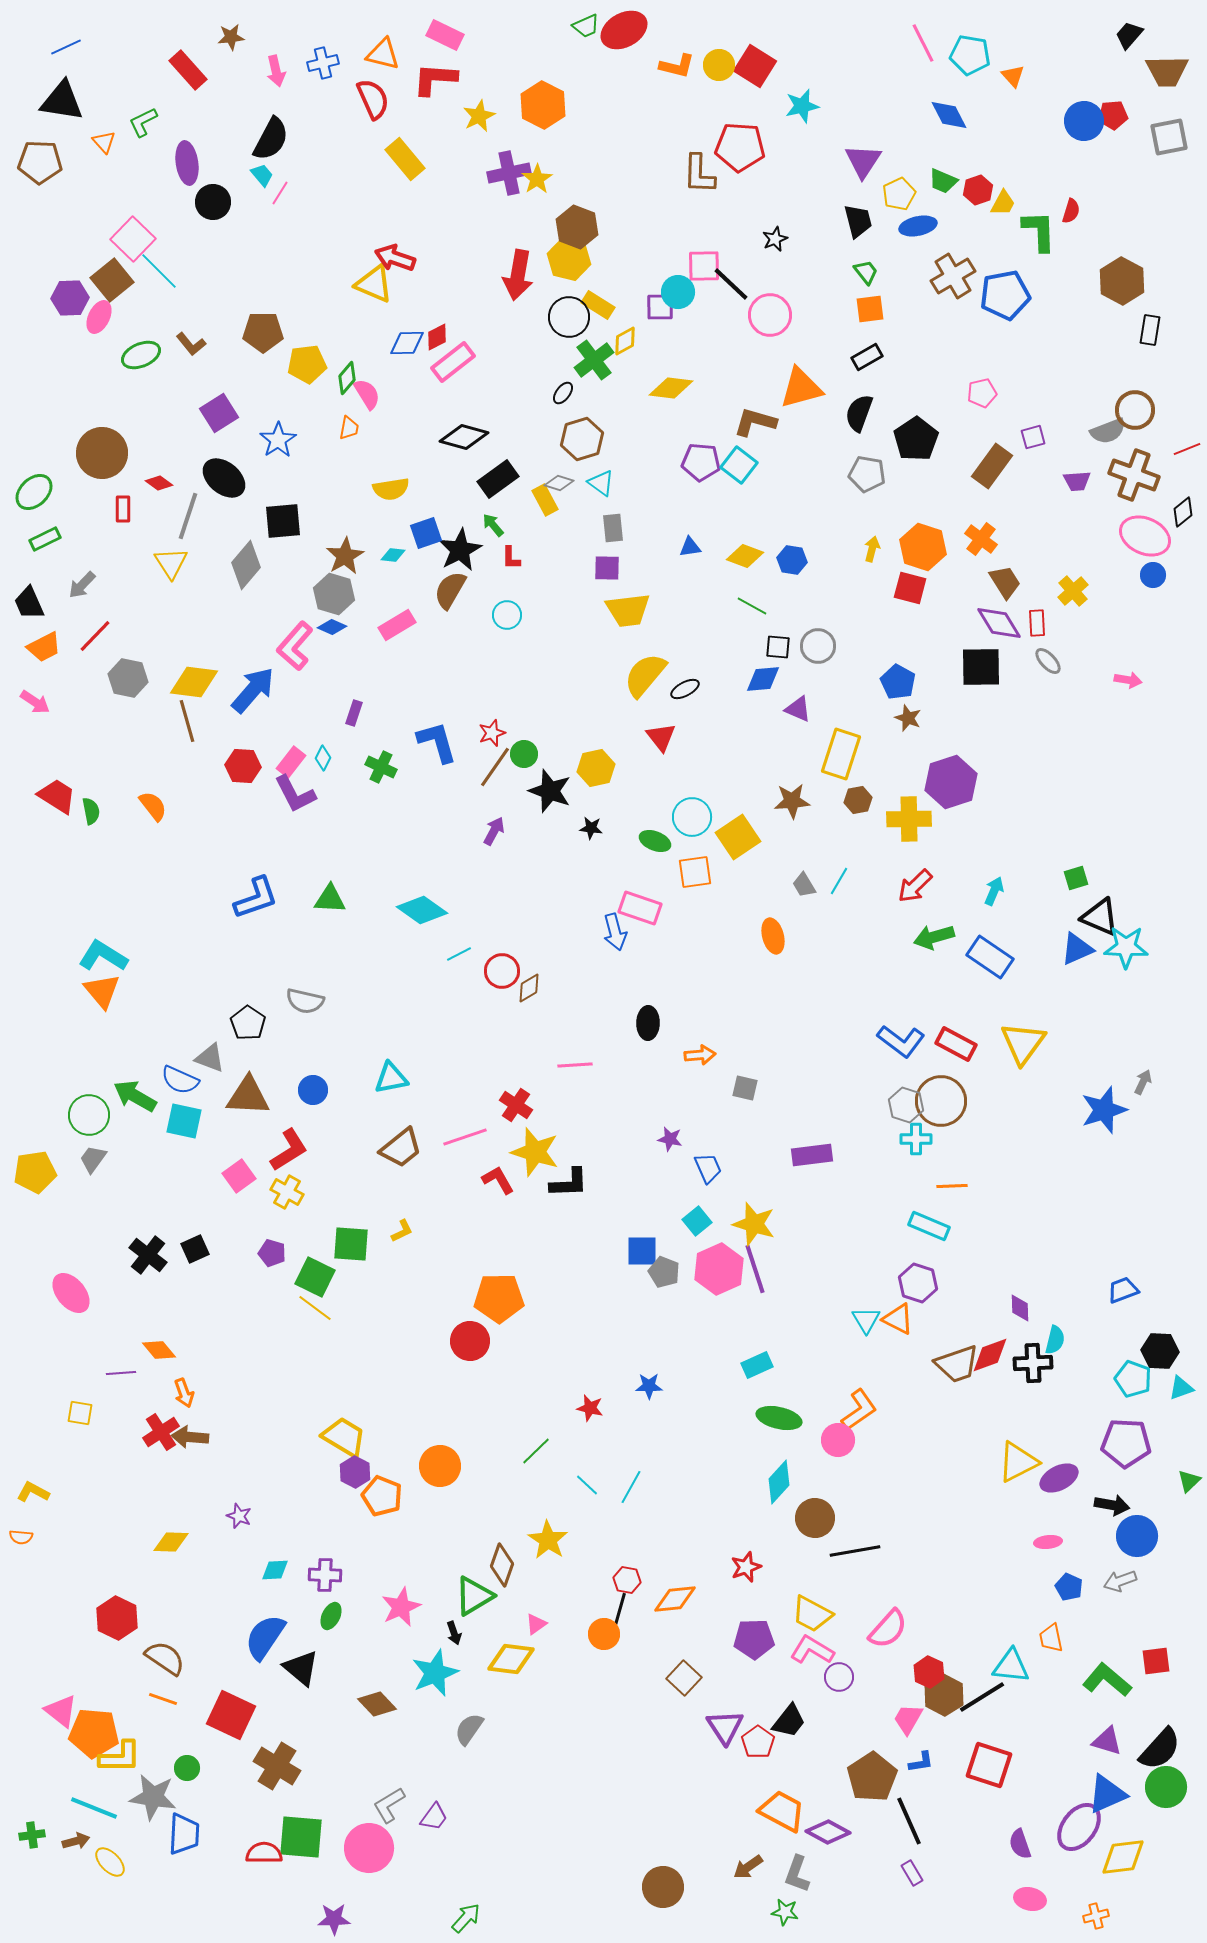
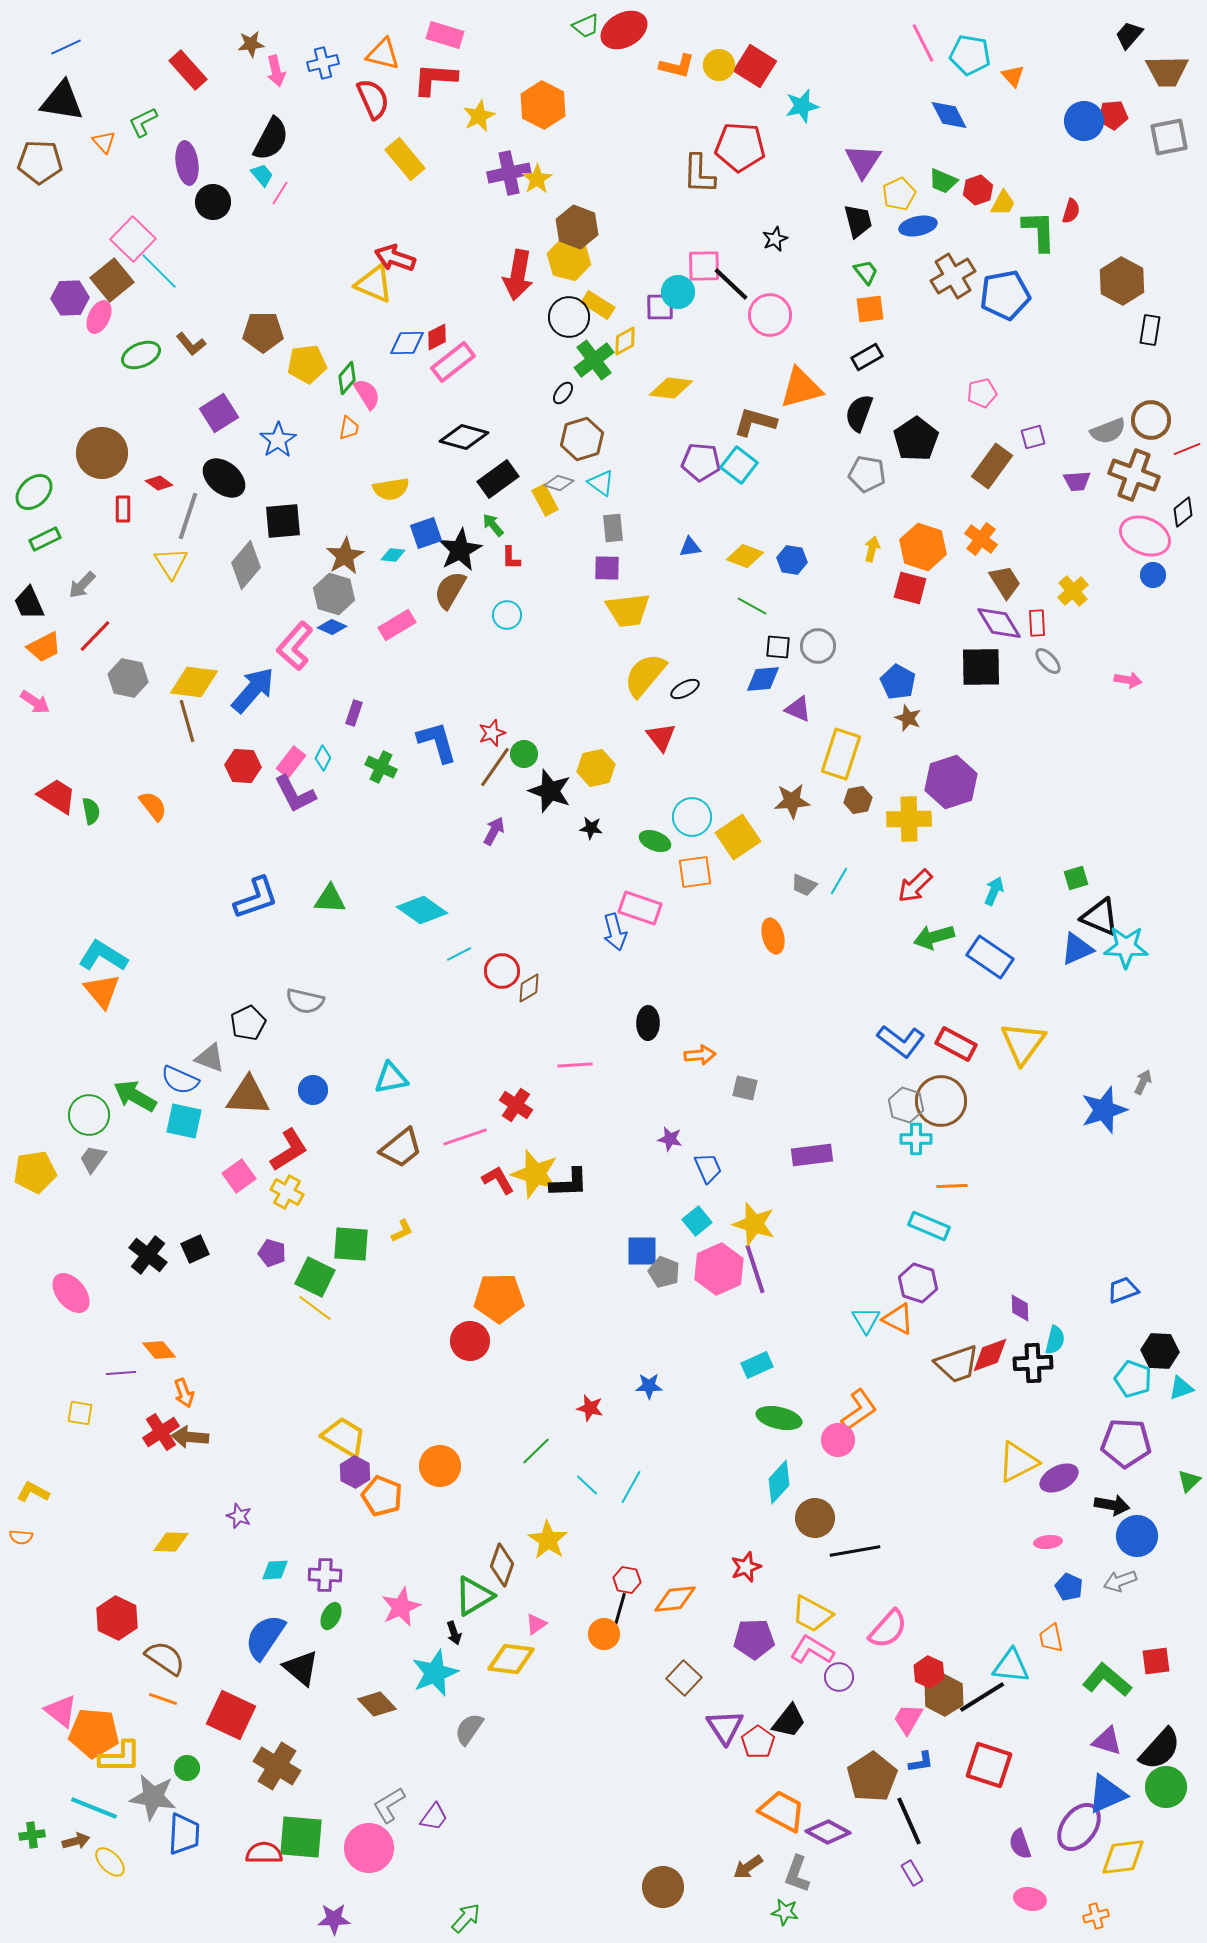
pink rectangle at (445, 35): rotated 9 degrees counterclockwise
brown star at (231, 37): moved 20 px right, 7 px down
brown circle at (1135, 410): moved 16 px right, 10 px down
gray trapezoid at (804, 885): rotated 36 degrees counterclockwise
black pentagon at (248, 1023): rotated 12 degrees clockwise
yellow star at (535, 1152): moved 22 px down
